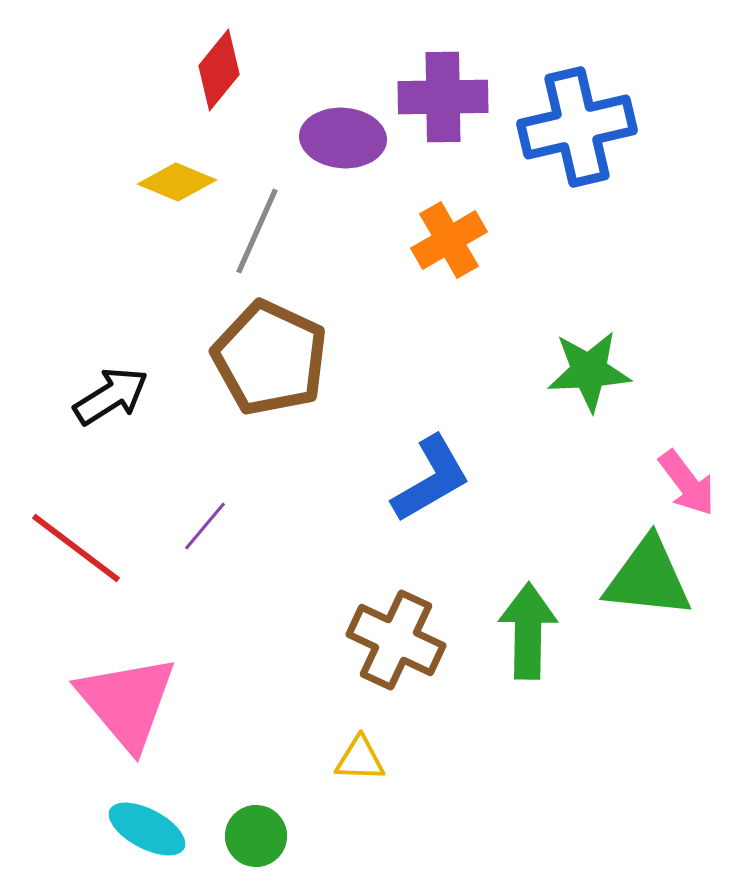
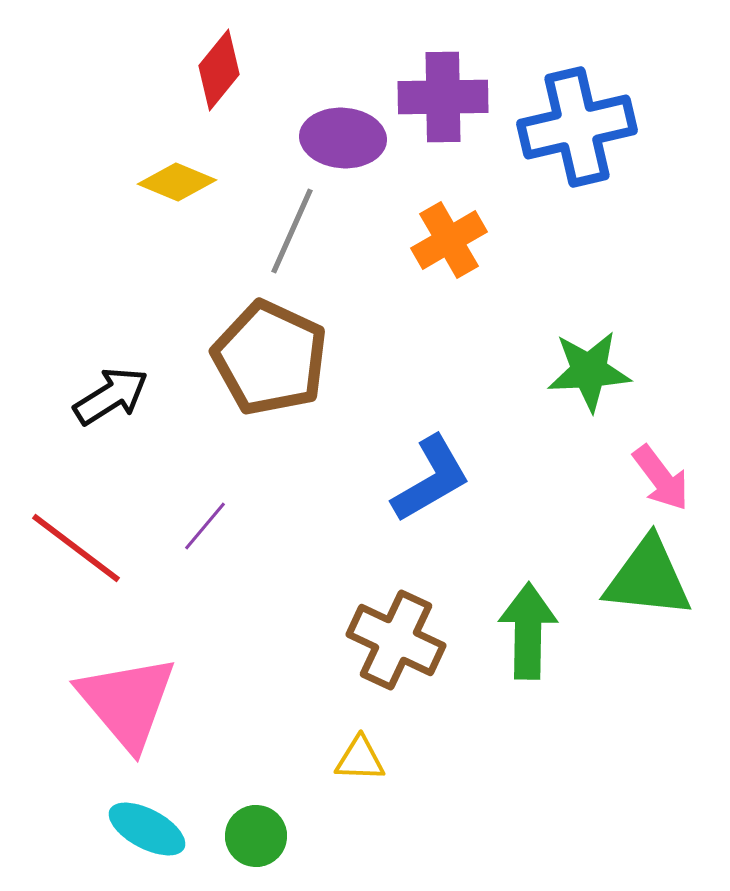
gray line: moved 35 px right
pink arrow: moved 26 px left, 5 px up
